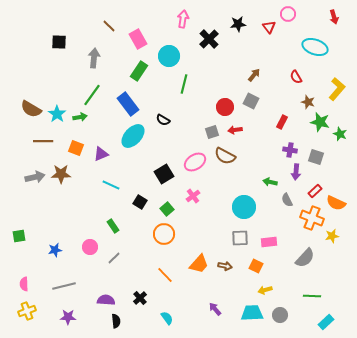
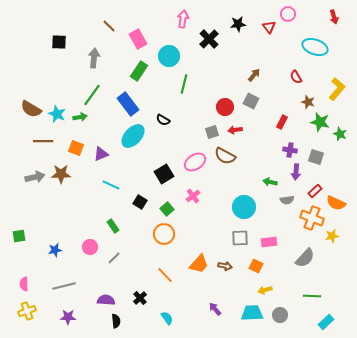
cyan star at (57, 114): rotated 12 degrees counterclockwise
gray semicircle at (287, 200): rotated 72 degrees counterclockwise
